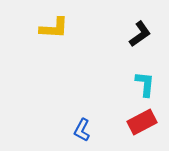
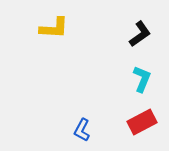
cyan L-shape: moved 3 px left, 5 px up; rotated 16 degrees clockwise
